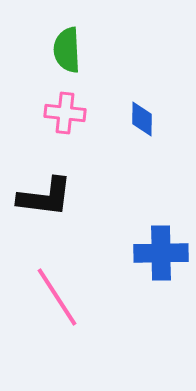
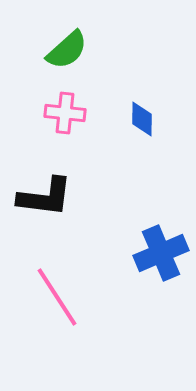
green semicircle: rotated 129 degrees counterclockwise
blue cross: rotated 22 degrees counterclockwise
